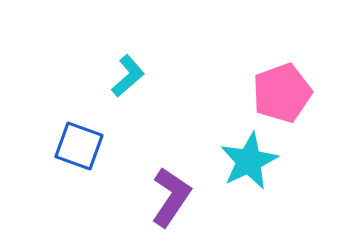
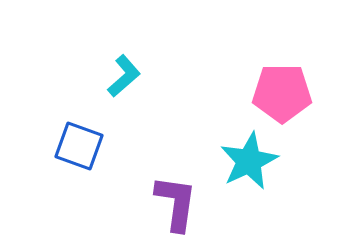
cyan L-shape: moved 4 px left
pink pentagon: rotated 20 degrees clockwise
purple L-shape: moved 5 px right, 6 px down; rotated 26 degrees counterclockwise
